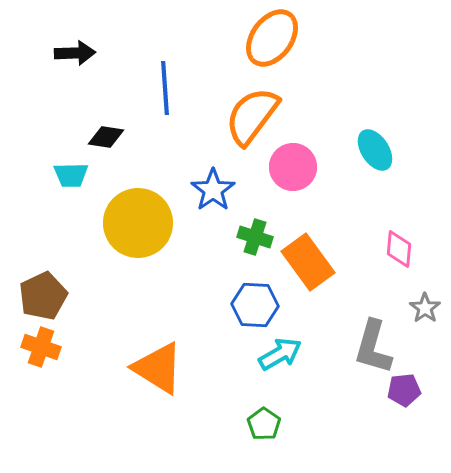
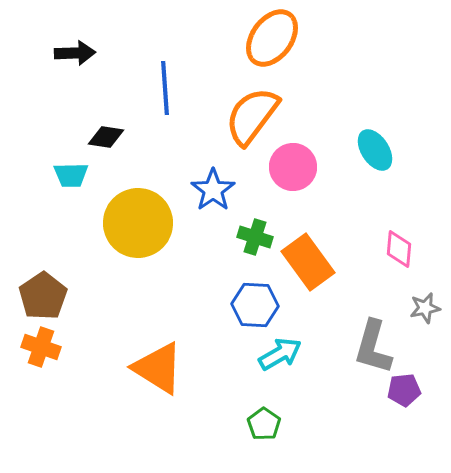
brown pentagon: rotated 9 degrees counterclockwise
gray star: rotated 24 degrees clockwise
